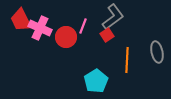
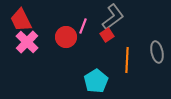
pink cross: moved 13 px left, 14 px down; rotated 20 degrees clockwise
